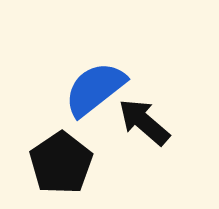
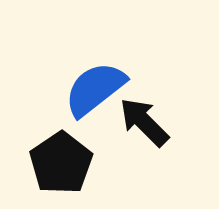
black arrow: rotated 4 degrees clockwise
